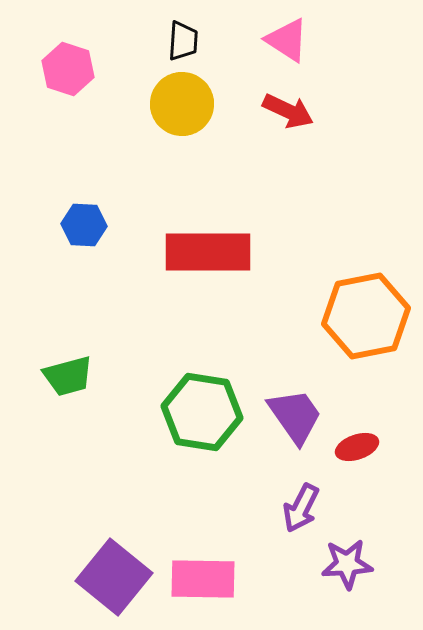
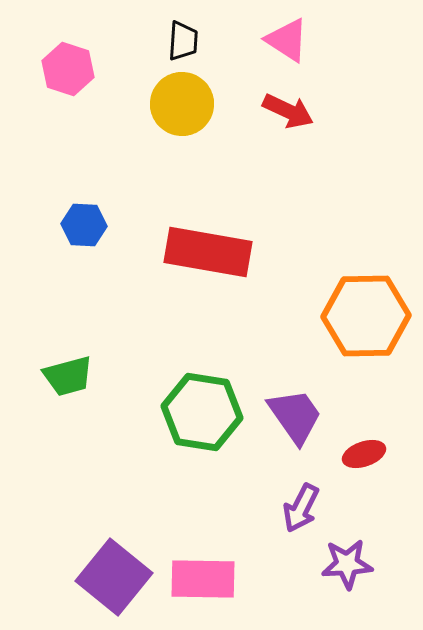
red rectangle: rotated 10 degrees clockwise
orange hexagon: rotated 10 degrees clockwise
red ellipse: moved 7 px right, 7 px down
